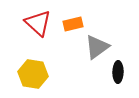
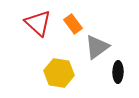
orange rectangle: rotated 66 degrees clockwise
yellow hexagon: moved 26 px right, 1 px up
